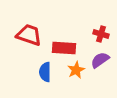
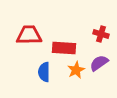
red trapezoid: rotated 20 degrees counterclockwise
purple semicircle: moved 1 px left, 3 px down
blue semicircle: moved 1 px left
